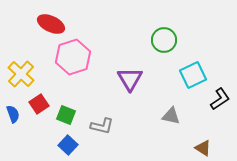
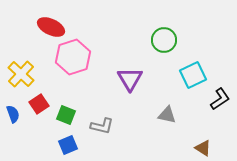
red ellipse: moved 3 px down
gray triangle: moved 4 px left, 1 px up
blue square: rotated 24 degrees clockwise
